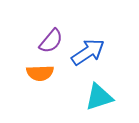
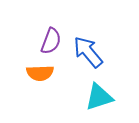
purple semicircle: rotated 20 degrees counterclockwise
blue arrow: rotated 96 degrees counterclockwise
